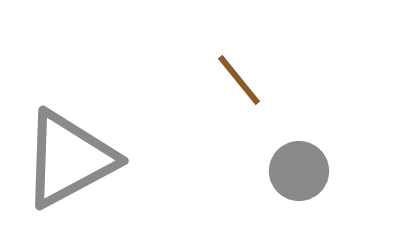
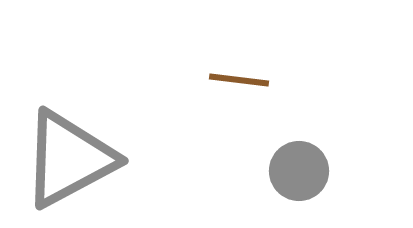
brown line: rotated 44 degrees counterclockwise
